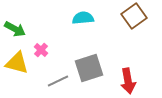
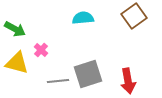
gray square: moved 1 px left, 6 px down
gray line: rotated 20 degrees clockwise
